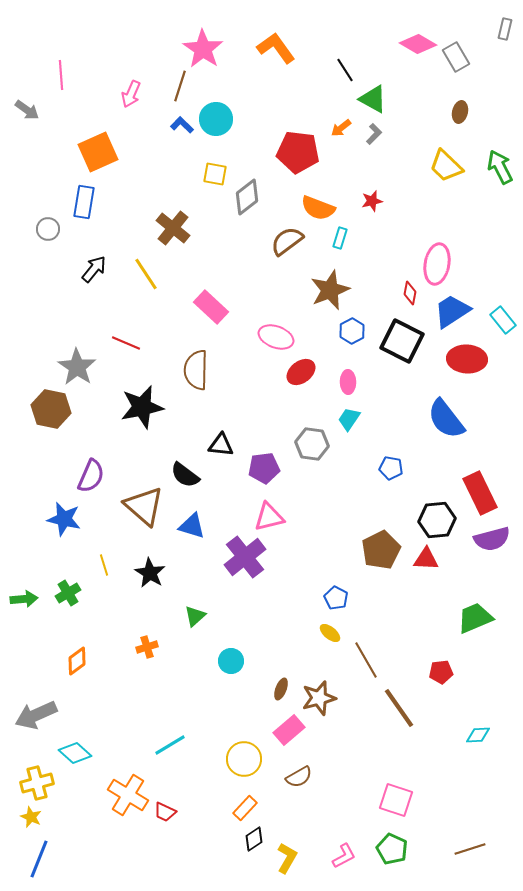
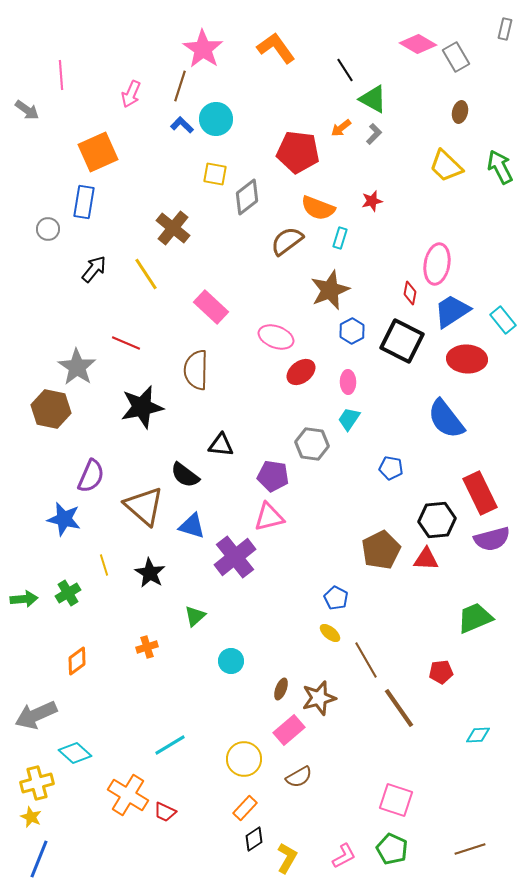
purple pentagon at (264, 468): moved 9 px right, 8 px down; rotated 16 degrees clockwise
purple cross at (245, 557): moved 10 px left
